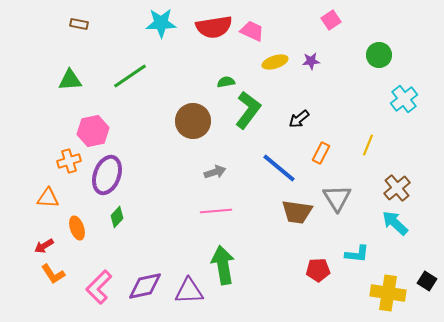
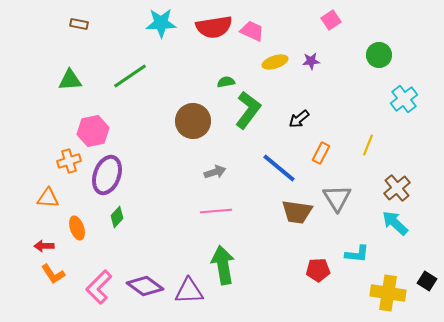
red arrow: rotated 30 degrees clockwise
purple diamond: rotated 48 degrees clockwise
